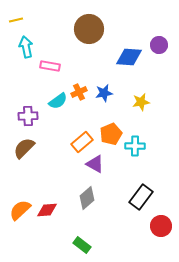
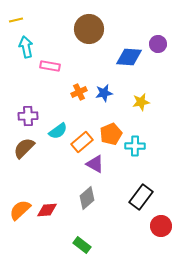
purple circle: moved 1 px left, 1 px up
cyan semicircle: moved 30 px down
